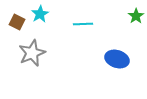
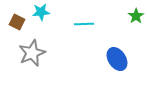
cyan star: moved 1 px right, 2 px up; rotated 24 degrees clockwise
cyan line: moved 1 px right
blue ellipse: rotated 40 degrees clockwise
